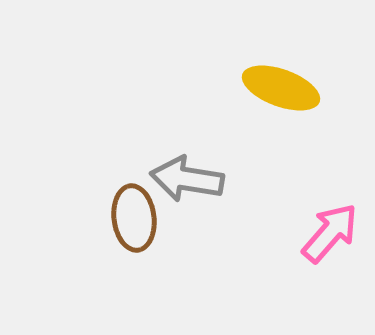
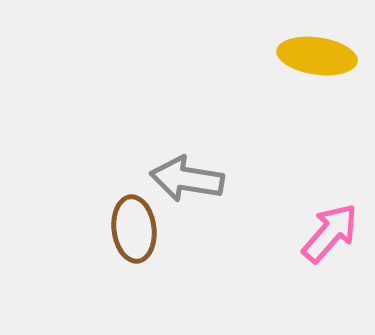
yellow ellipse: moved 36 px right, 32 px up; rotated 12 degrees counterclockwise
brown ellipse: moved 11 px down
